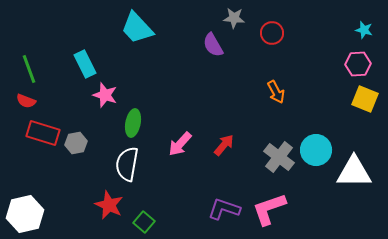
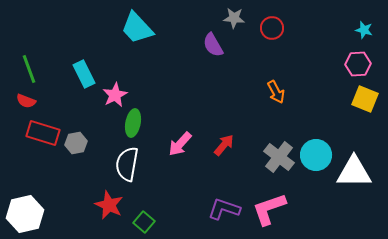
red circle: moved 5 px up
cyan rectangle: moved 1 px left, 10 px down
pink star: moved 10 px right; rotated 25 degrees clockwise
cyan circle: moved 5 px down
